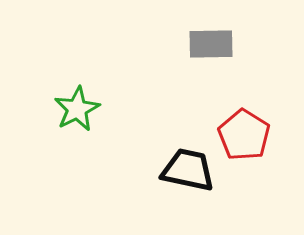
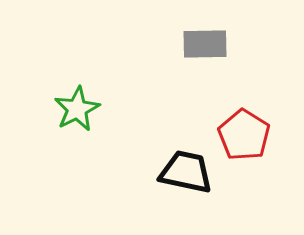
gray rectangle: moved 6 px left
black trapezoid: moved 2 px left, 2 px down
